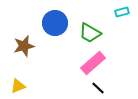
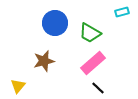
brown star: moved 20 px right, 15 px down
yellow triangle: rotated 28 degrees counterclockwise
